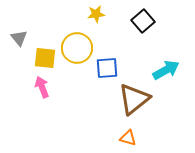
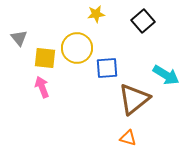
cyan arrow: moved 5 px down; rotated 60 degrees clockwise
